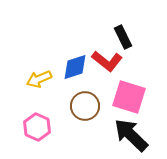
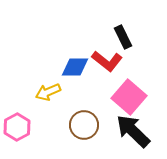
blue diamond: rotated 16 degrees clockwise
yellow arrow: moved 9 px right, 13 px down
pink square: rotated 24 degrees clockwise
brown circle: moved 1 px left, 19 px down
pink hexagon: moved 20 px left; rotated 8 degrees clockwise
black arrow: moved 2 px right, 4 px up
